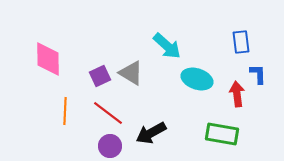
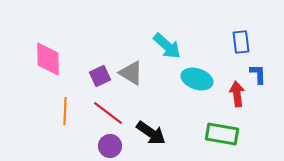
black arrow: rotated 116 degrees counterclockwise
